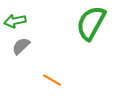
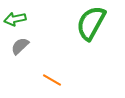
green arrow: moved 2 px up
gray semicircle: moved 1 px left
